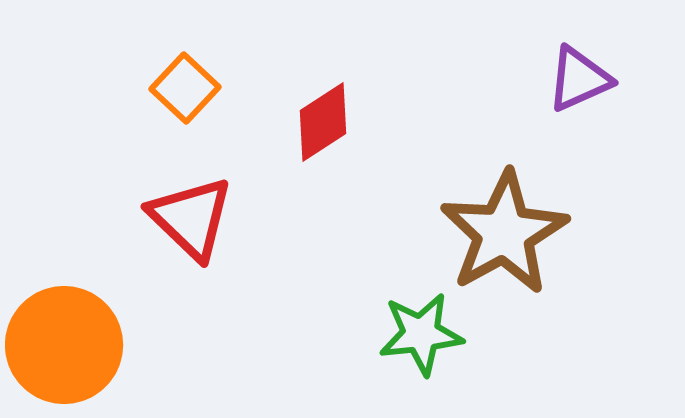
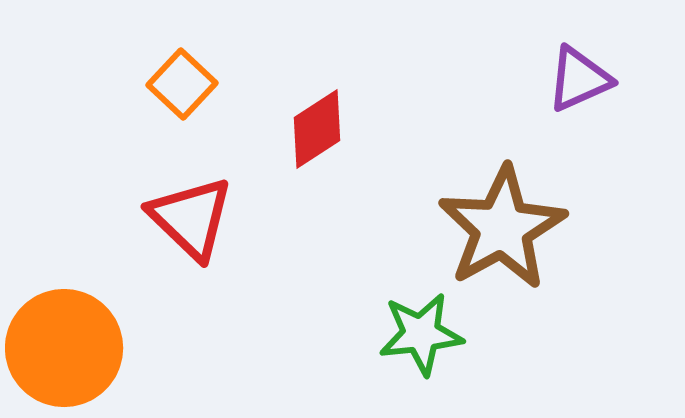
orange square: moved 3 px left, 4 px up
red diamond: moved 6 px left, 7 px down
brown star: moved 2 px left, 5 px up
orange circle: moved 3 px down
